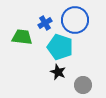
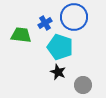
blue circle: moved 1 px left, 3 px up
green trapezoid: moved 1 px left, 2 px up
